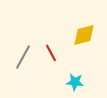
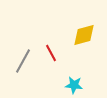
gray line: moved 4 px down
cyan star: moved 1 px left, 3 px down
